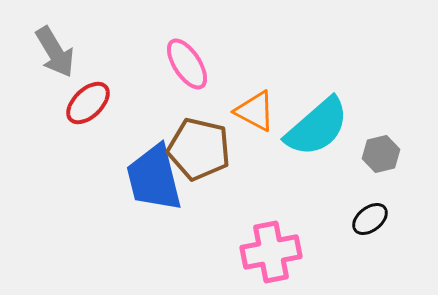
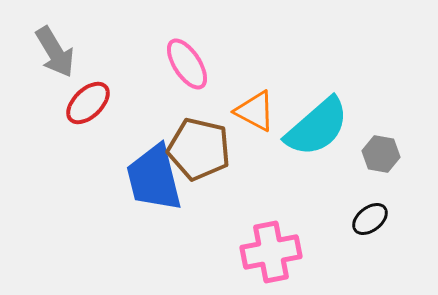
gray hexagon: rotated 24 degrees clockwise
